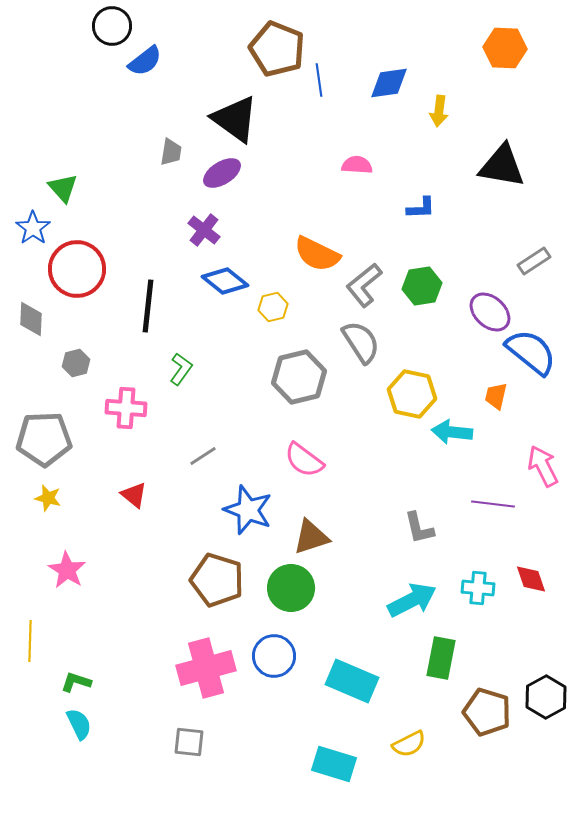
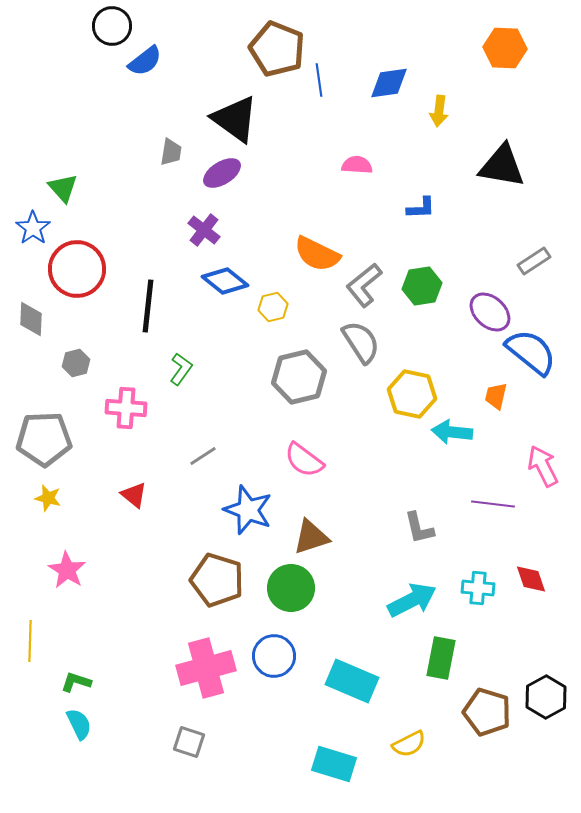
gray square at (189, 742): rotated 12 degrees clockwise
